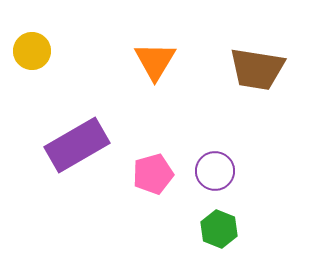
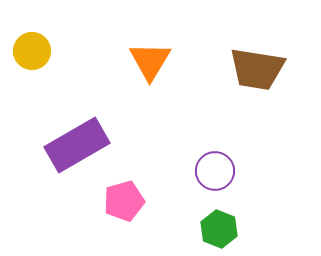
orange triangle: moved 5 px left
pink pentagon: moved 29 px left, 27 px down
